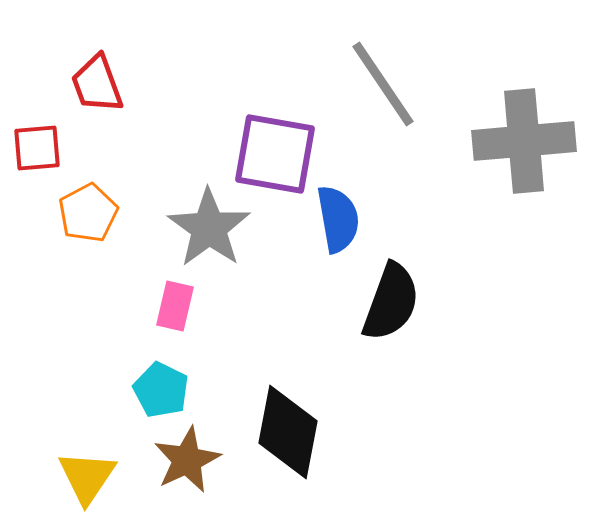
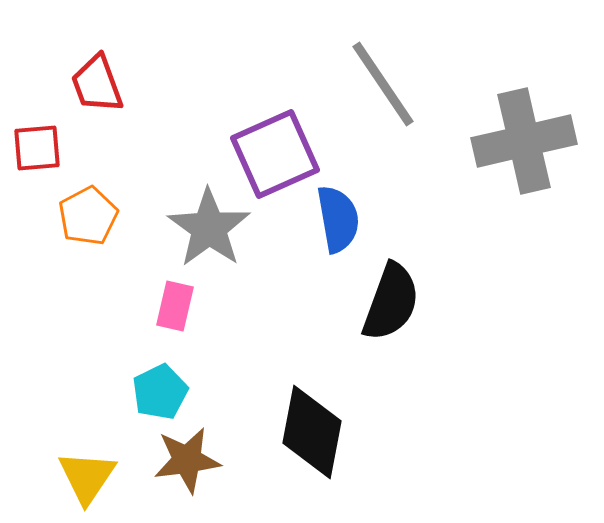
gray cross: rotated 8 degrees counterclockwise
purple square: rotated 34 degrees counterclockwise
orange pentagon: moved 3 px down
cyan pentagon: moved 1 px left, 2 px down; rotated 20 degrees clockwise
black diamond: moved 24 px right
brown star: rotated 18 degrees clockwise
